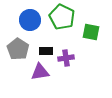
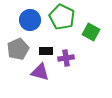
green square: rotated 18 degrees clockwise
gray pentagon: rotated 15 degrees clockwise
purple triangle: rotated 24 degrees clockwise
